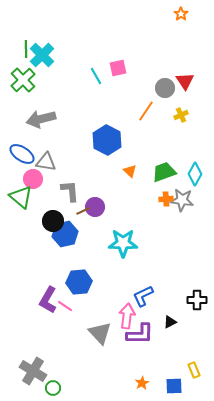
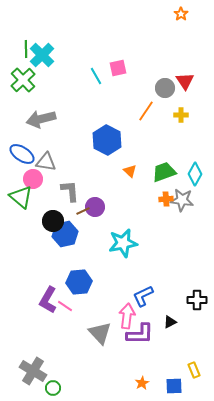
yellow cross at (181, 115): rotated 24 degrees clockwise
cyan star at (123, 243): rotated 12 degrees counterclockwise
